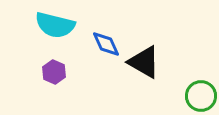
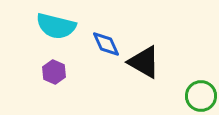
cyan semicircle: moved 1 px right, 1 px down
